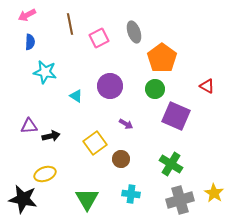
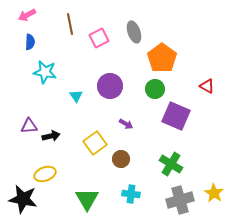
cyan triangle: rotated 24 degrees clockwise
